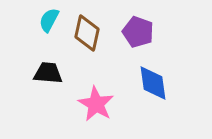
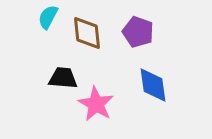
cyan semicircle: moved 1 px left, 3 px up
brown diamond: rotated 18 degrees counterclockwise
black trapezoid: moved 15 px right, 5 px down
blue diamond: moved 2 px down
